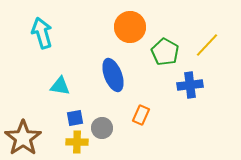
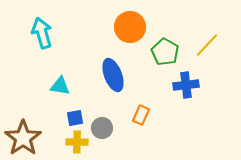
blue cross: moved 4 px left
